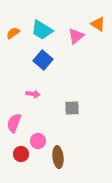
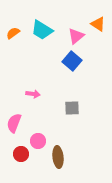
blue square: moved 29 px right, 1 px down
